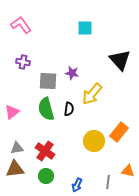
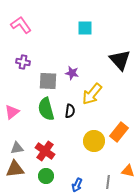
black semicircle: moved 1 px right, 2 px down
